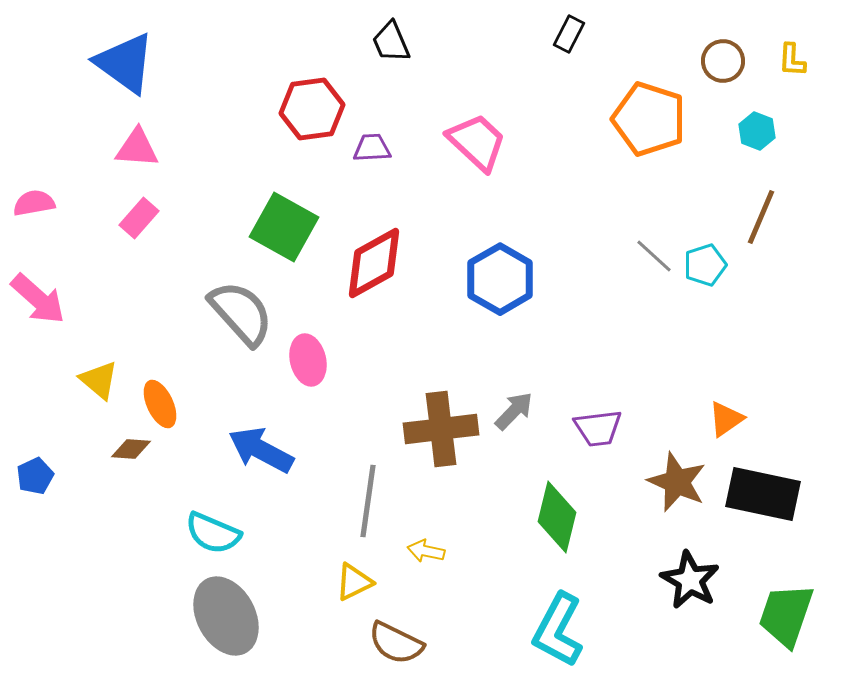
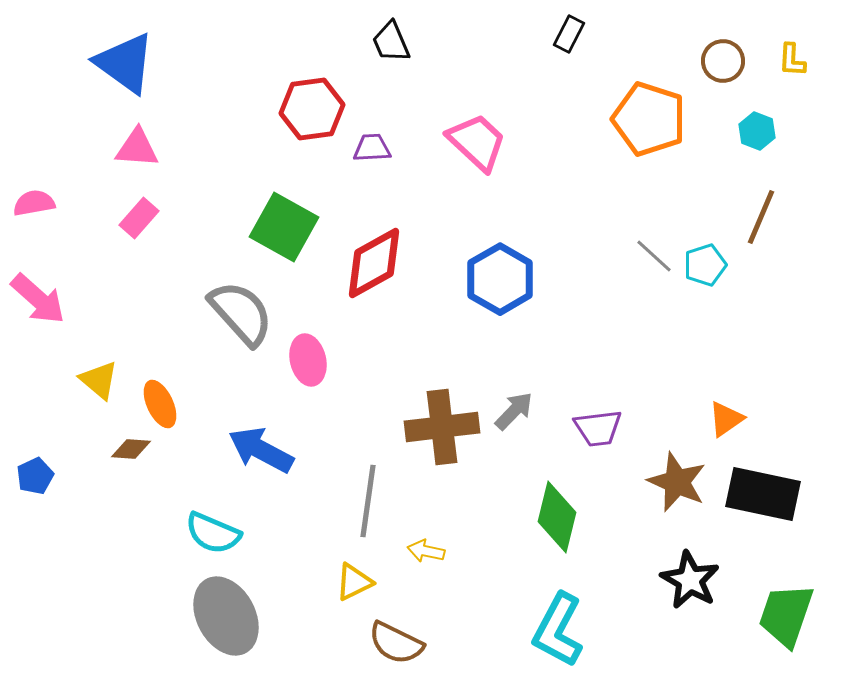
brown cross at (441, 429): moved 1 px right, 2 px up
